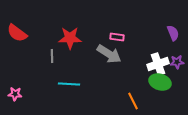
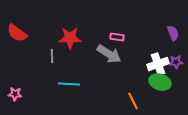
purple star: moved 1 px left
